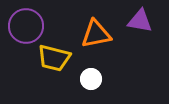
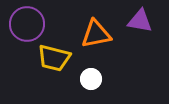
purple circle: moved 1 px right, 2 px up
